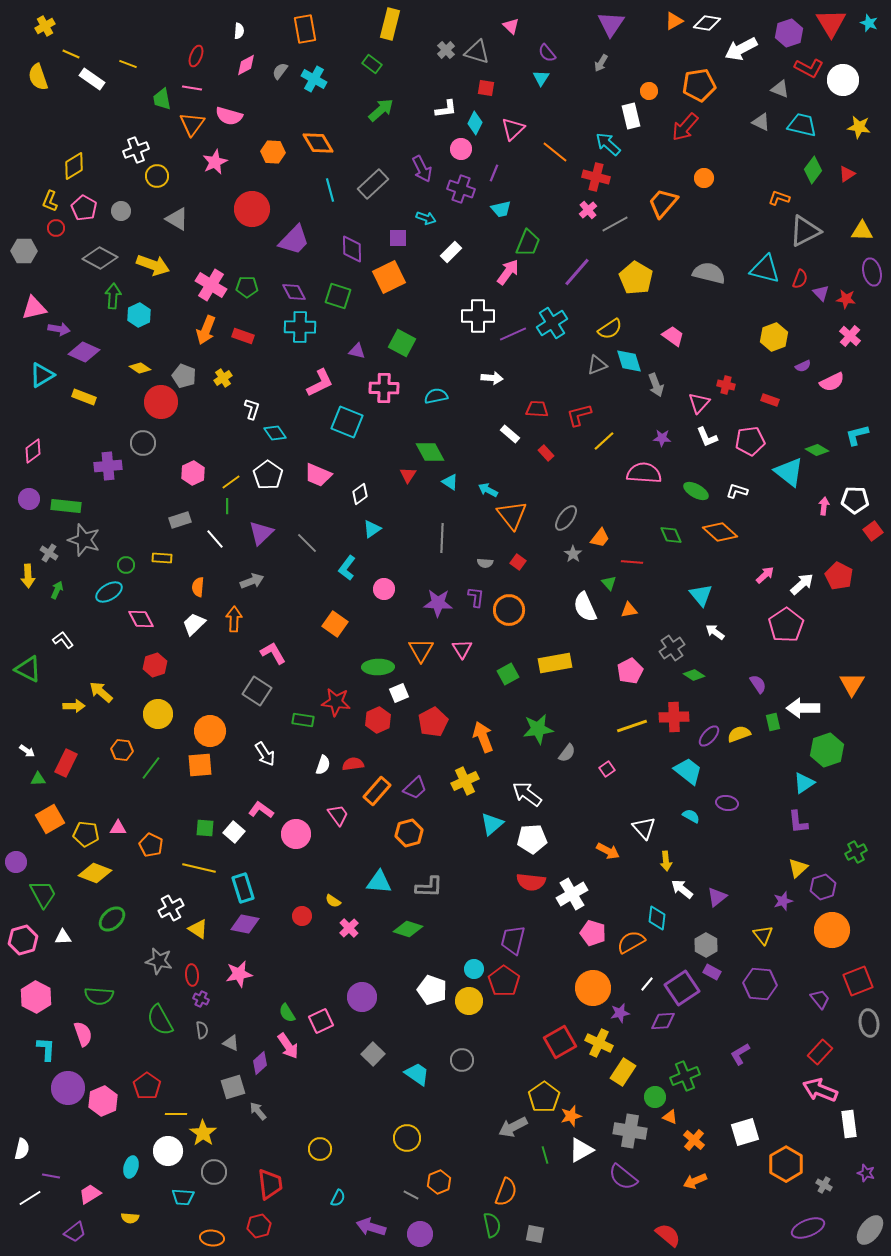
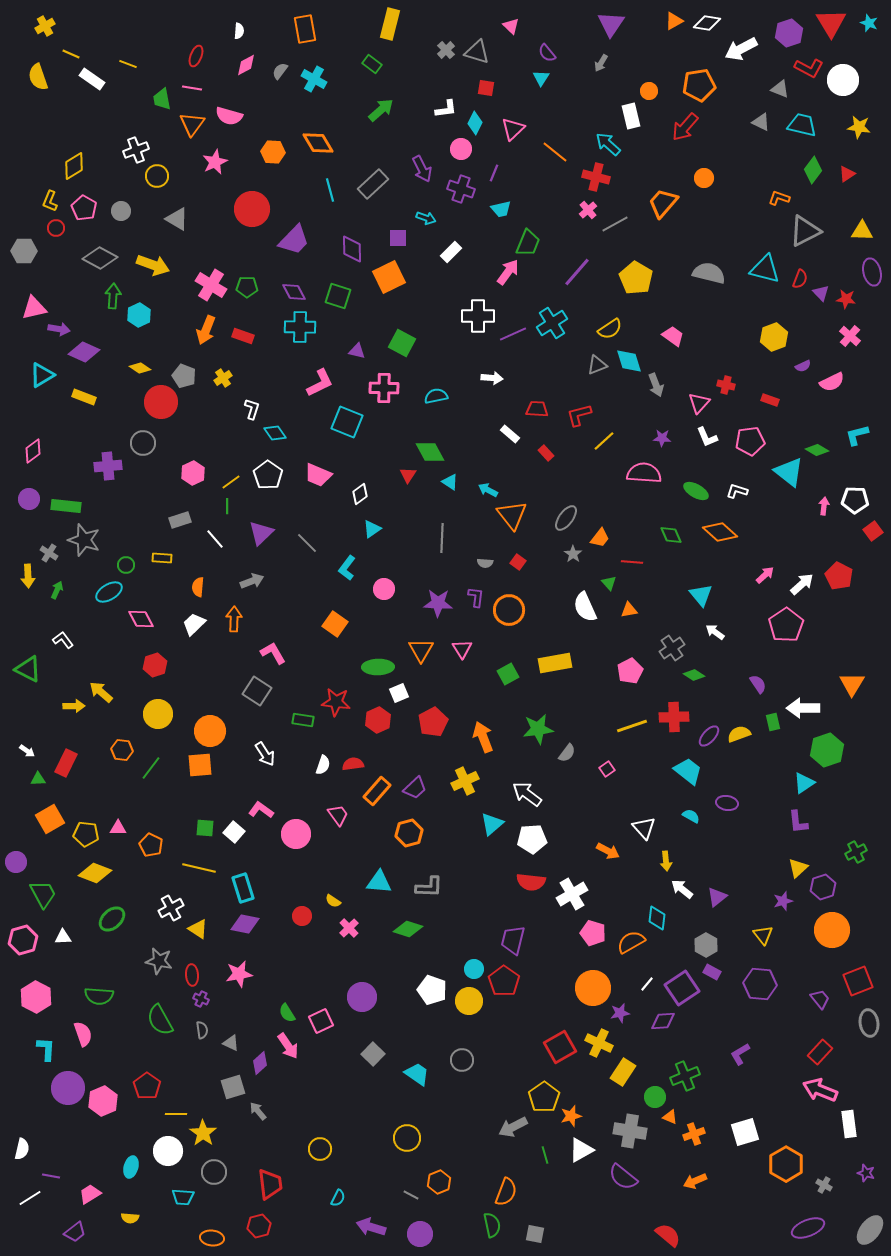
red square at (560, 1042): moved 5 px down
orange cross at (694, 1140): moved 6 px up; rotated 30 degrees clockwise
